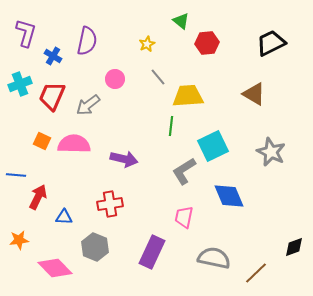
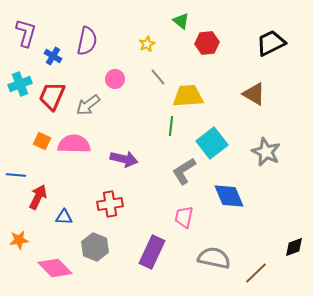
cyan square: moved 1 px left, 3 px up; rotated 12 degrees counterclockwise
gray star: moved 5 px left
